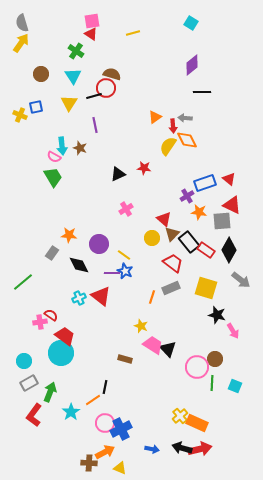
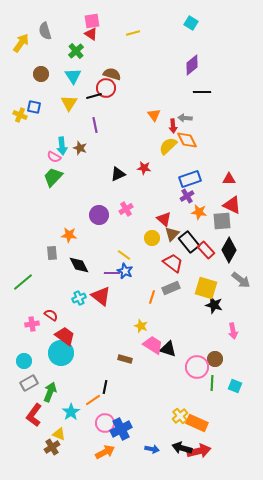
gray semicircle at (22, 23): moved 23 px right, 8 px down
green cross at (76, 51): rotated 14 degrees clockwise
blue square at (36, 107): moved 2 px left; rotated 24 degrees clockwise
orange triangle at (155, 117): moved 1 px left, 2 px up; rotated 32 degrees counterclockwise
yellow semicircle at (168, 146): rotated 12 degrees clockwise
green trapezoid at (53, 177): rotated 105 degrees counterclockwise
red triangle at (229, 179): rotated 40 degrees counterclockwise
blue rectangle at (205, 183): moved 15 px left, 4 px up
purple circle at (99, 244): moved 29 px up
red rectangle at (206, 250): rotated 12 degrees clockwise
gray rectangle at (52, 253): rotated 40 degrees counterclockwise
black star at (217, 315): moved 3 px left, 10 px up
pink cross at (40, 322): moved 8 px left, 2 px down
pink arrow at (233, 331): rotated 21 degrees clockwise
black triangle at (168, 349): rotated 30 degrees counterclockwise
red arrow at (200, 449): moved 1 px left, 2 px down
brown cross at (89, 463): moved 37 px left, 16 px up; rotated 35 degrees counterclockwise
yellow triangle at (120, 468): moved 61 px left, 34 px up
